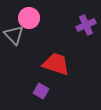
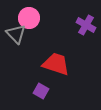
purple cross: rotated 36 degrees counterclockwise
gray triangle: moved 2 px right, 1 px up
